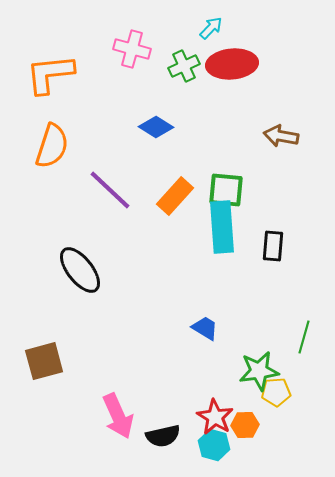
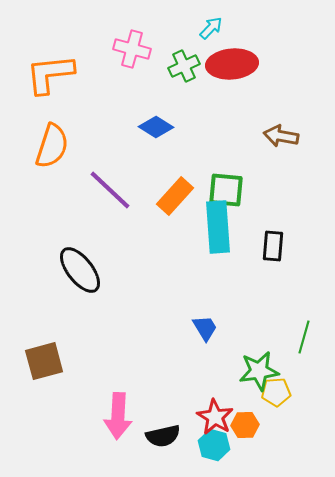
cyan rectangle: moved 4 px left
blue trapezoid: rotated 28 degrees clockwise
pink arrow: rotated 27 degrees clockwise
